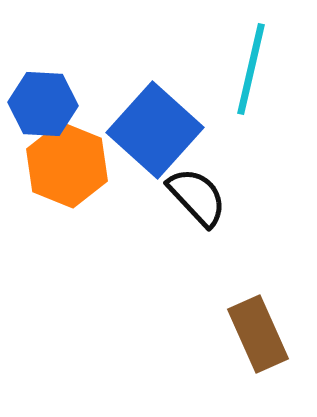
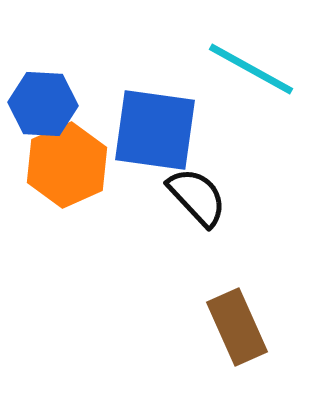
cyan line: rotated 74 degrees counterclockwise
blue square: rotated 34 degrees counterclockwise
orange hexagon: rotated 14 degrees clockwise
brown rectangle: moved 21 px left, 7 px up
